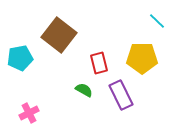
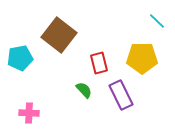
green semicircle: rotated 18 degrees clockwise
pink cross: rotated 30 degrees clockwise
